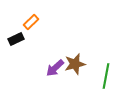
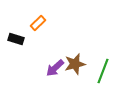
orange rectangle: moved 7 px right, 1 px down
black rectangle: rotated 42 degrees clockwise
green line: moved 3 px left, 5 px up; rotated 10 degrees clockwise
